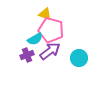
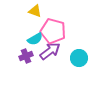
yellow triangle: moved 10 px left, 3 px up
pink pentagon: moved 2 px right, 1 px down
purple cross: moved 1 px left, 1 px down
